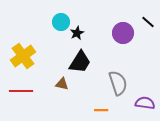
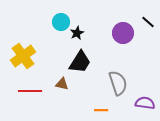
red line: moved 9 px right
